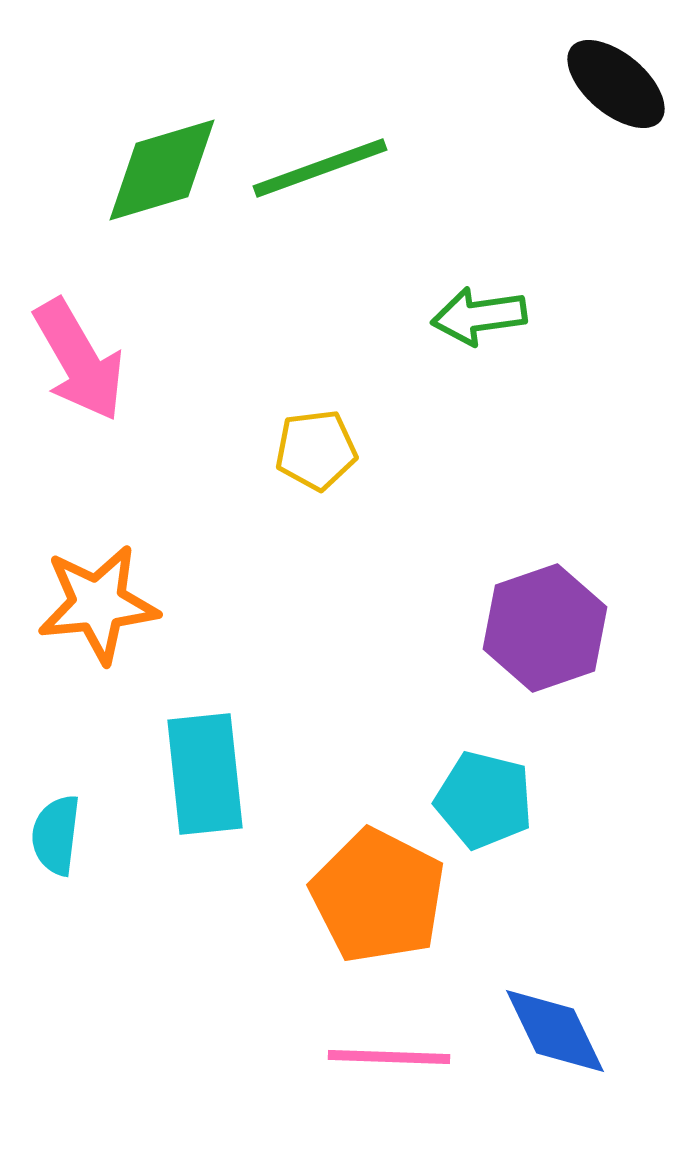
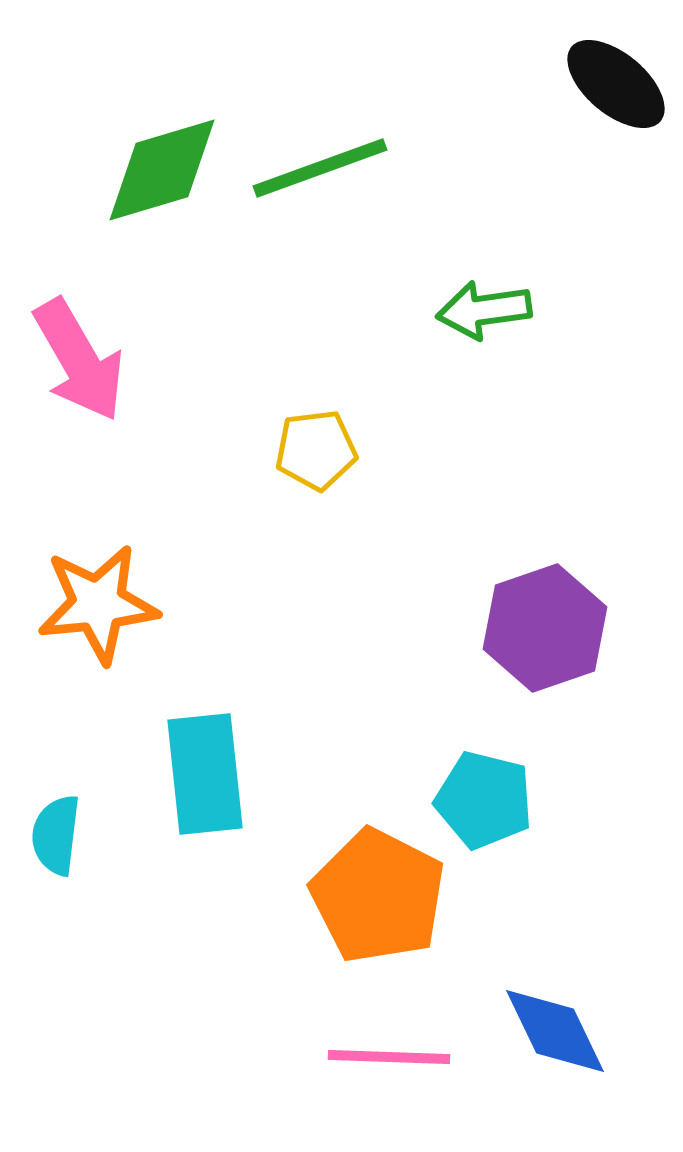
green arrow: moved 5 px right, 6 px up
